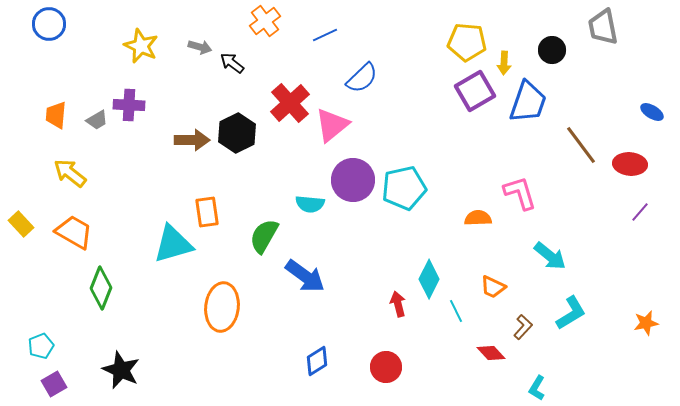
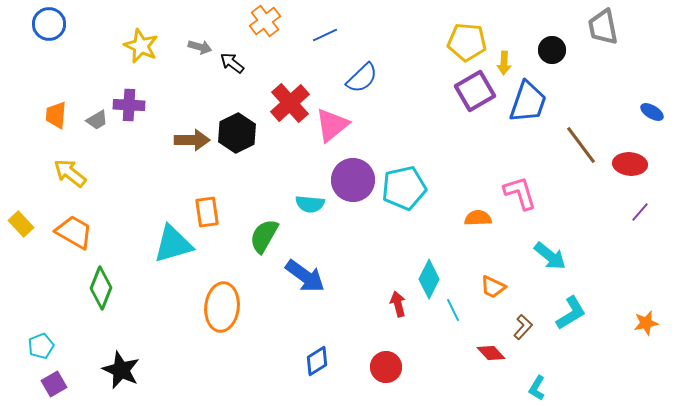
cyan line at (456, 311): moved 3 px left, 1 px up
